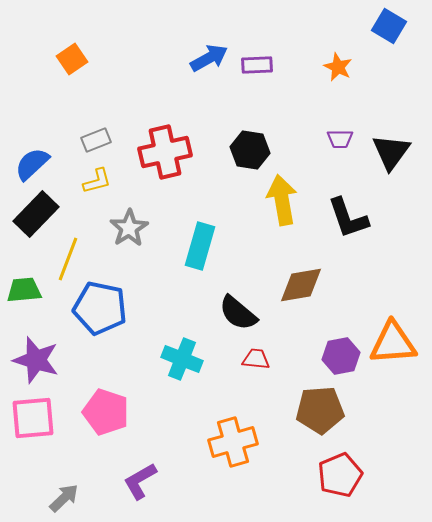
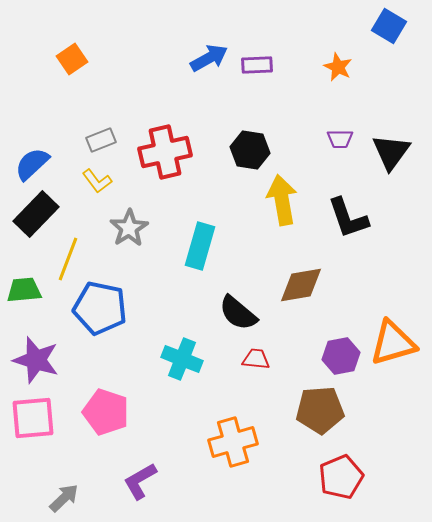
gray rectangle: moved 5 px right
yellow L-shape: rotated 68 degrees clockwise
orange triangle: rotated 12 degrees counterclockwise
red pentagon: moved 1 px right, 2 px down
